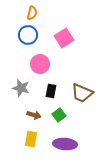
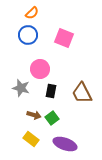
orange semicircle: rotated 32 degrees clockwise
pink square: rotated 36 degrees counterclockwise
pink circle: moved 5 px down
brown trapezoid: rotated 40 degrees clockwise
green square: moved 7 px left, 3 px down
yellow rectangle: rotated 63 degrees counterclockwise
purple ellipse: rotated 15 degrees clockwise
